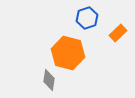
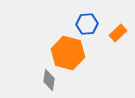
blue hexagon: moved 6 px down; rotated 15 degrees clockwise
